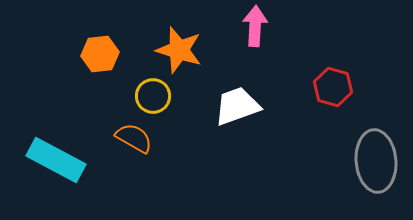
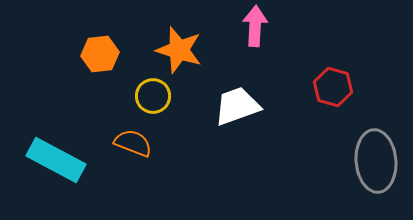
orange semicircle: moved 1 px left, 5 px down; rotated 9 degrees counterclockwise
